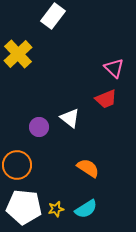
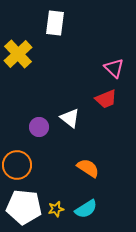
white rectangle: moved 2 px right, 7 px down; rotated 30 degrees counterclockwise
